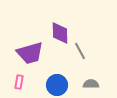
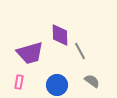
purple diamond: moved 2 px down
gray semicircle: moved 1 px right, 3 px up; rotated 35 degrees clockwise
